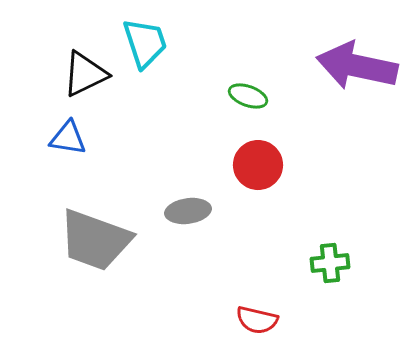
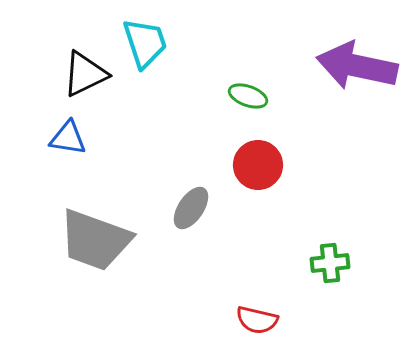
gray ellipse: moved 3 px right, 3 px up; rotated 48 degrees counterclockwise
